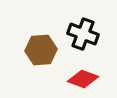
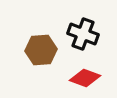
red diamond: moved 2 px right, 1 px up
